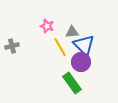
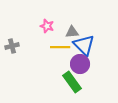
yellow line: rotated 60 degrees counterclockwise
purple circle: moved 1 px left, 2 px down
green rectangle: moved 1 px up
